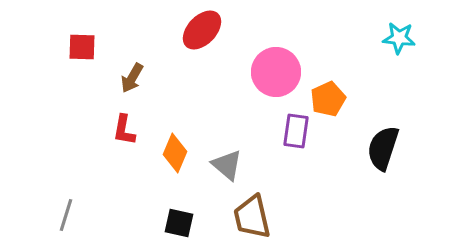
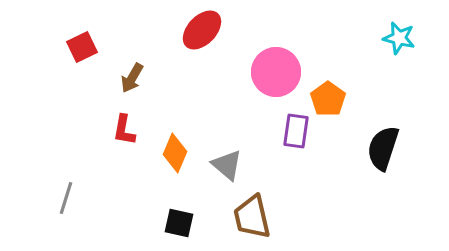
cyan star: rotated 8 degrees clockwise
red square: rotated 28 degrees counterclockwise
orange pentagon: rotated 12 degrees counterclockwise
gray line: moved 17 px up
